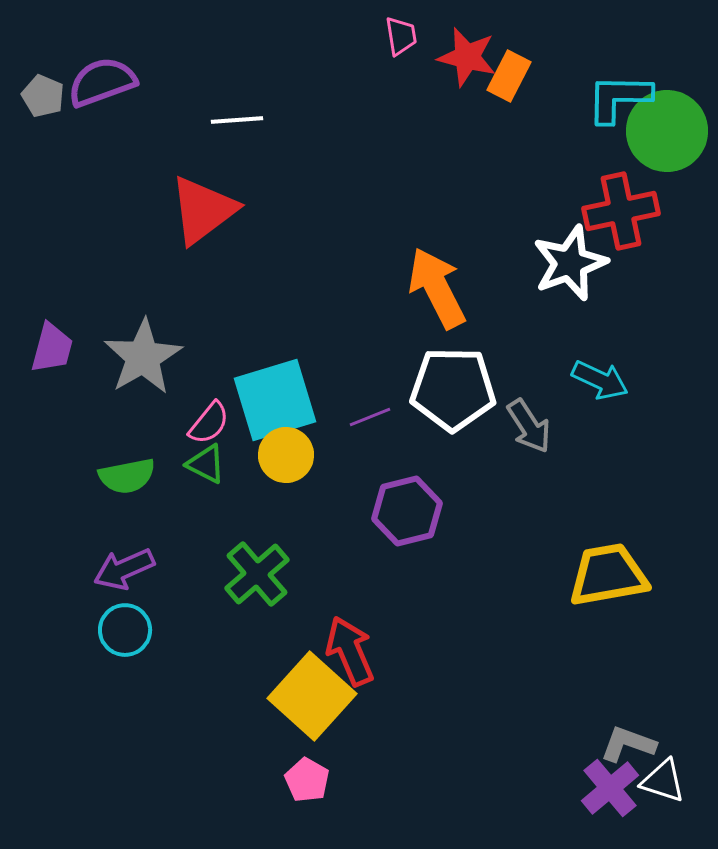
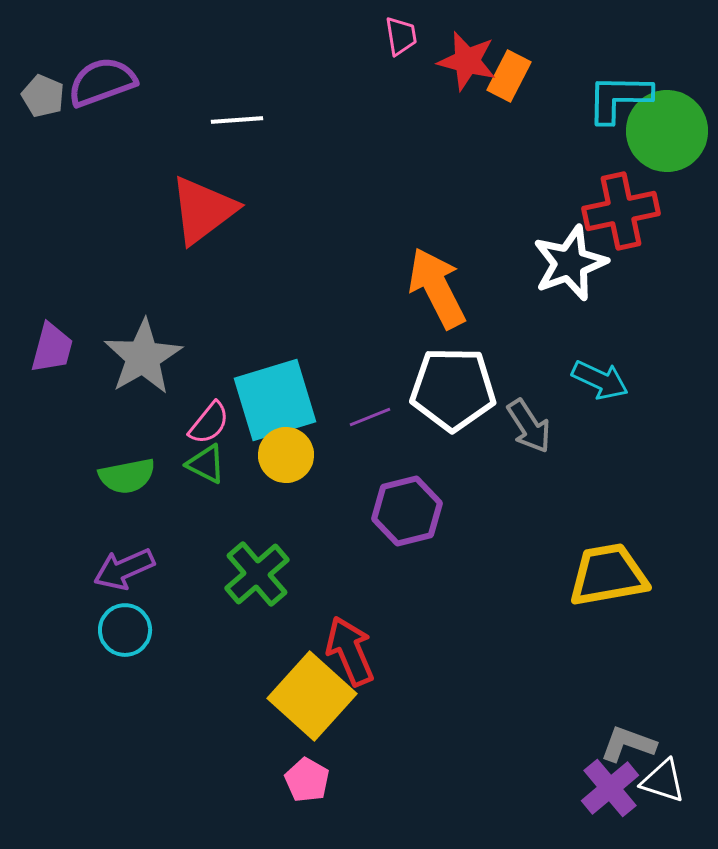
red star: moved 4 px down
